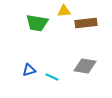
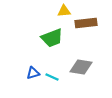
green trapezoid: moved 15 px right, 15 px down; rotated 30 degrees counterclockwise
gray diamond: moved 4 px left, 1 px down
blue triangle: moved 4 px right, 3 px down
